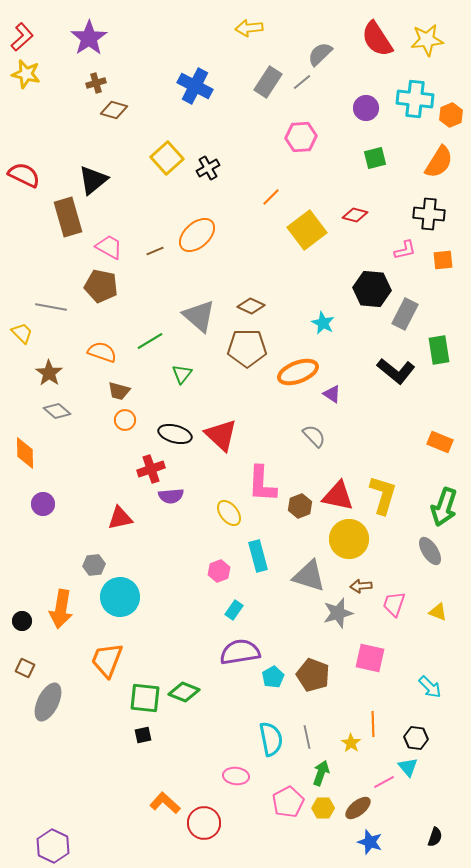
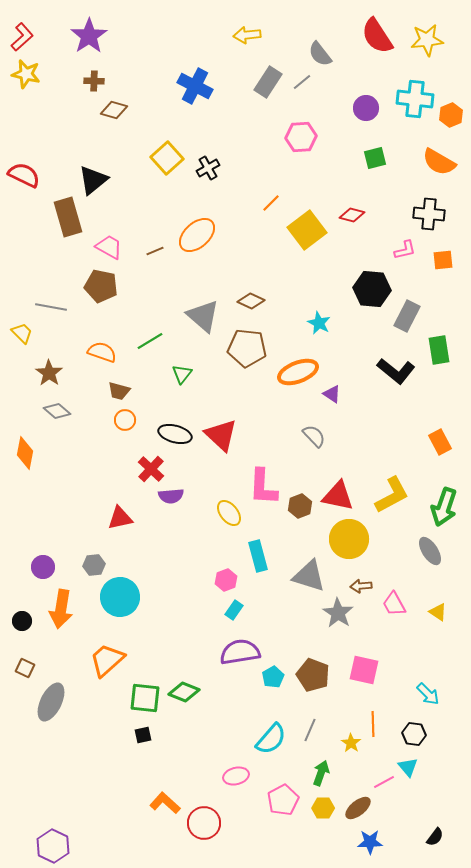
yellow arrow at (249, 28): moved 2 px left, 7 px down
purple star at (89, 38): moved 2 px up
red semicircle at (377, 39): moved 3 px up
gray semicircle at (320, 54): rotated 84 degrees counterclockwise
brown cross at (96, 83): moved 2 px left, 2 px up; rotated 18 degrees clockwise
orange semicircle at (439, 162): rotated 88 degrees clockwise
orange line at (271, 197): moved 6 px down
red diamond at (355, 215): moved 3 px left
brown diamond at (251, 306): moved 5 px up
gray rectangle at (405, 314): moved 2 px right, 2 px down
gray triangle at (199, 316): moved 4 px right
cyan star at (323, 323): moved 4 px left
brown pentagon at (247, 348): rotated 6 degrees clockwise
orange rectangle at (440, 442): rotated 40 degrees clockwise
orange diamond at (25, 453): rotated 12 degrees clockwise
red cross at (151, 469): rotated 28 degrees counterclockwise
pink L-shape at (262, 484): moved 1 px right, 3 px down
yellow L-shape at (383, 495): moved 9 px right; rotated 45 degrees clockwise
purple circle at (43, 504): moved 63 px down
pink hexagon at (219, 571): moved 7 px right, 9 px down
pink trapezoid at (394, 604): rotated 48 degrees counterclockwise
yellow triangle at (438, 612): rotated 12 degrees clockwise
gray star at (338, 613): rotated 24 degrees counterclockwise
pink square at (370, 658): moved 6 px left, 12 px down
orange trapezoid at (107, 660): rotated 27 degrees clockwise
cyan arrow at (430, 687): moved 2 px left, 7 px down
gray ellipse at (48, 702): moved 3 px right
gray line at (307, 737): moved 3 px right, 7 px up; rotated 35 degrees clockwise
black hexagon at (416, 738): moved 2 px left, 4 px up
cyan semicircle at (271, 739): rotated 52 degrees clockwise
pink ellipse at (236, 776): rotated 20 degrees counterclockwise
pink pentagon at (288, 802): moved 5 px left, 2 px up
black semicircle at (435, 837): rotated 18 degrees clockwise
blue star at (370, 842): rotated 20 degrees counterclockwise
